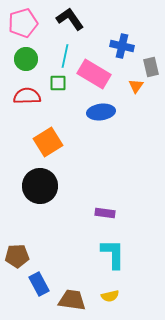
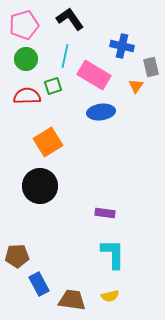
pink pentagon: moved 1 px right, 2 px down
pink rectangle: moved 1 px down
green square: moved 5 px left, 3 px down; rotated 18 degrees counterclockwise
